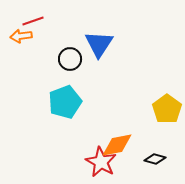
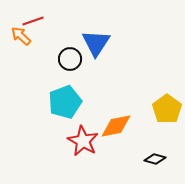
orange arrow: rotated 50 degrees clockwise
blue triangle: moved 3 px left, 1 px up
orange diamond: moved 1 px left, 19 px up
red star: moved 18 px left, 21 px up
